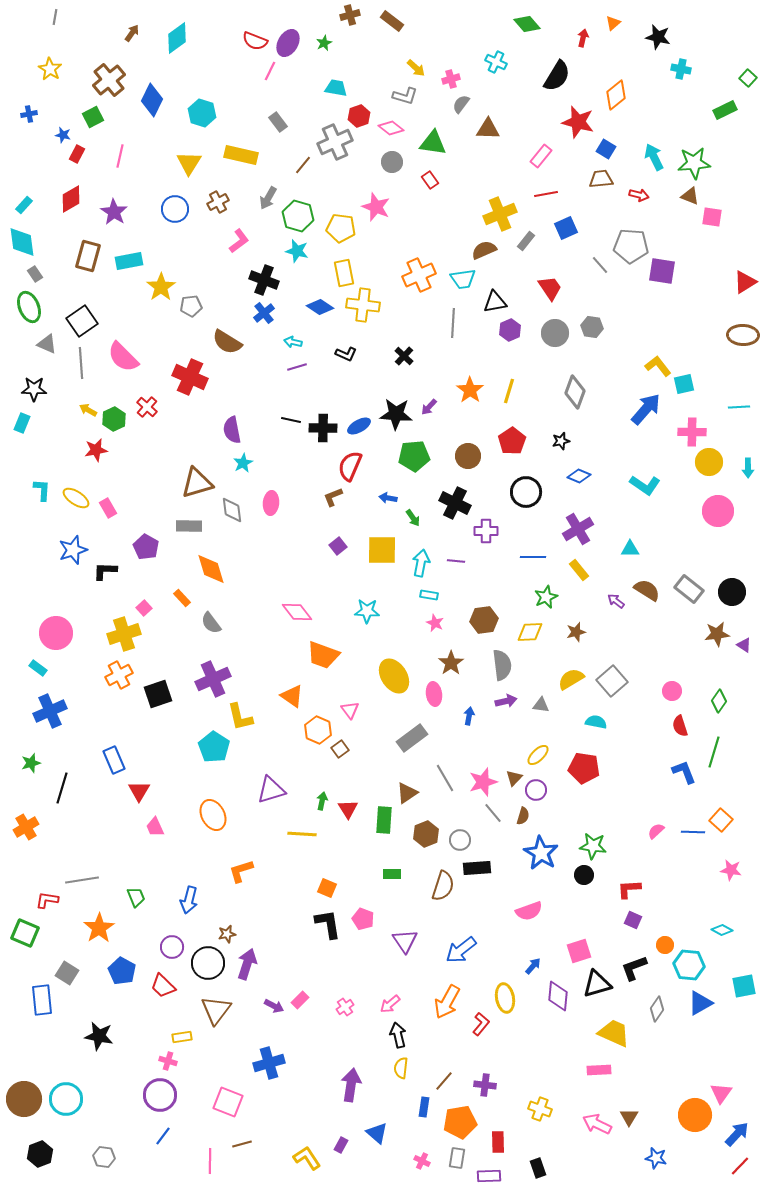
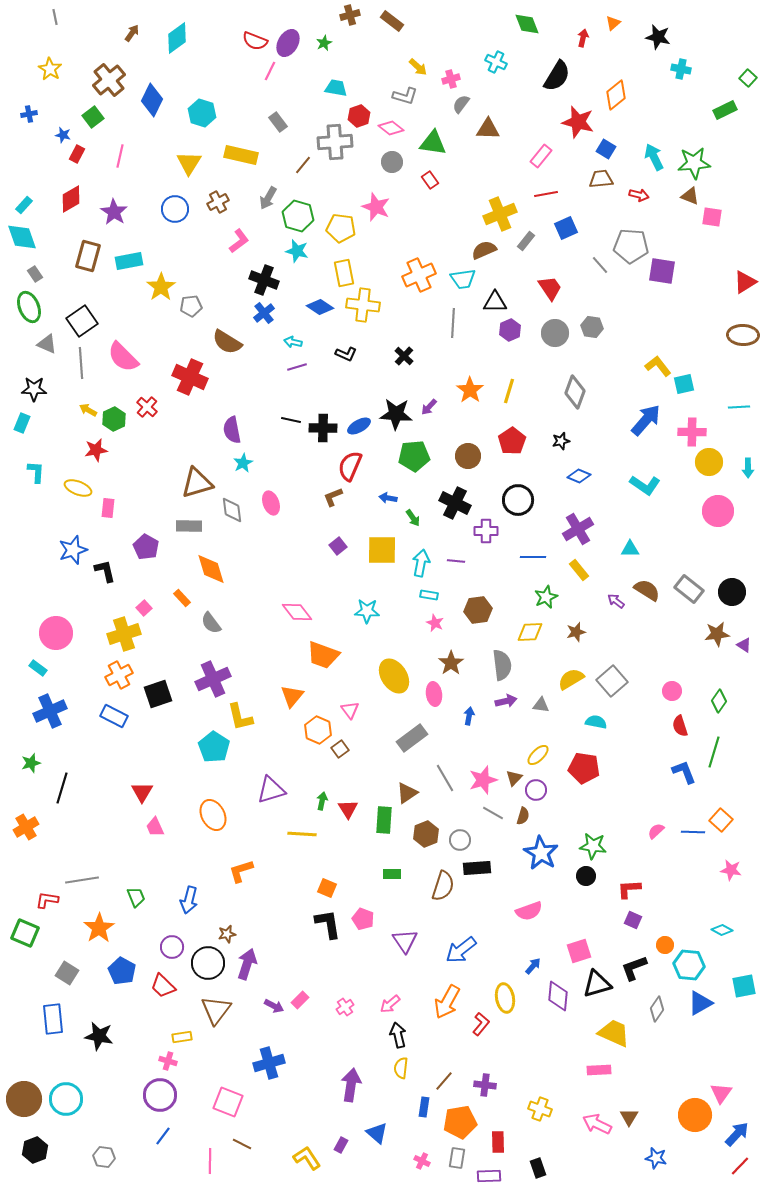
gray line at (55, 17): rotated 21 degrees counterclockwise
green diamond at (527, 24): rotated 20 degrees clockwise
yellow arrow at (416, 68): moved 2 px right, 1 px up
green square at (93, 117): rotated 10 degrees counterclockwise
gray cross at (335, 142): rotated 20 degrees clockwise
cyan diamond at (22, 242): moved 5 px up; rotated 12 degrees counterclockwise
black triangle at (495, 302): rotated 10 degrees clockwise
blue arrow at (646, 409): moved 11 px down
cyan L-shape at (42, 490): moved 6 px left, 18 px up
black circle at (526, 492): moved 8 px left, 8 px down
yellow ellipse at (76, 498): moved 2 px right, 10 px up; rotated 12 degrees counterclockwise
pink ellipse at (271, 503): rotated 25 degrees counterclockwise
pink rectangle at (108, 508): rotated 36 degrees clockwise
black L-shape at (105, 571): rotated 75 degrees clockwise
brown hexagon at (484, 620): moved 6 px left, 10 px up
orange triangle at (292, 696): rotated 35 degrees clockwise
blue rectangle at (114, 760): moved 44 px up; rotated 40 degrees counterclockwise
pink star at (483, 782): moved 2 px up
red triangle at (139, 791): moved 3 px right, 1 px down
gray line at (493, 813): rotated 20 degrees counterclockwise
black circle at (584, 875): moved 2 px right, 1 px down
blue rectangle at (42, 1000): moved 11 px right, 19 px down
brown line at (242, 1144): rotated 42 degrees clockwise
black hexagon at (40, 1154): moved 5 px left, 4 px up
